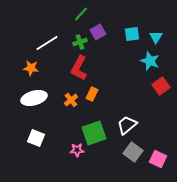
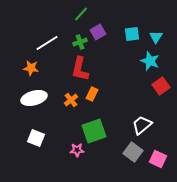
red L-shape: moved 1 px right, 1 px down; rotated 15 degrees counterclockwise
white trapezoid: moved 15 px right
green square: moved 2 px up
